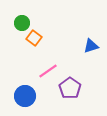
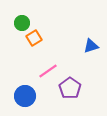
orange square: rotated 21 degrees clockwise
